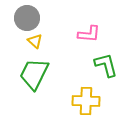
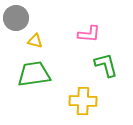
gray circle: moved 11 px left
yellow triangle: rotated 28 degrees counterclockwise
green trapezoid: rotated 56 degrees clockwise
yellow cross: moved 3 px left
